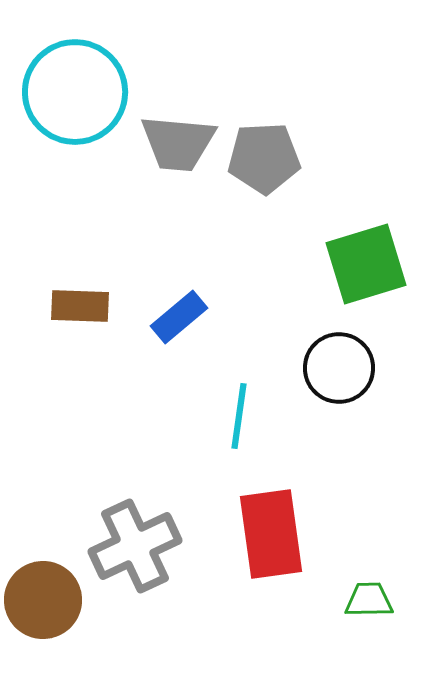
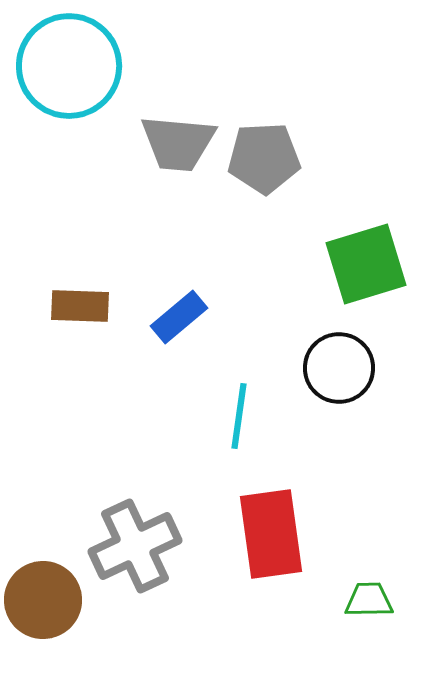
cyan circle: moved 6 px left, 26 px up
